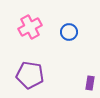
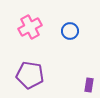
blue circle: moved 1 px right, 1 px up
purple rectangle: moved 1 px left, 2 px down
